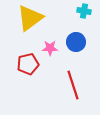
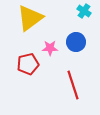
cyan cross: rotated 24 degrees clockwise
